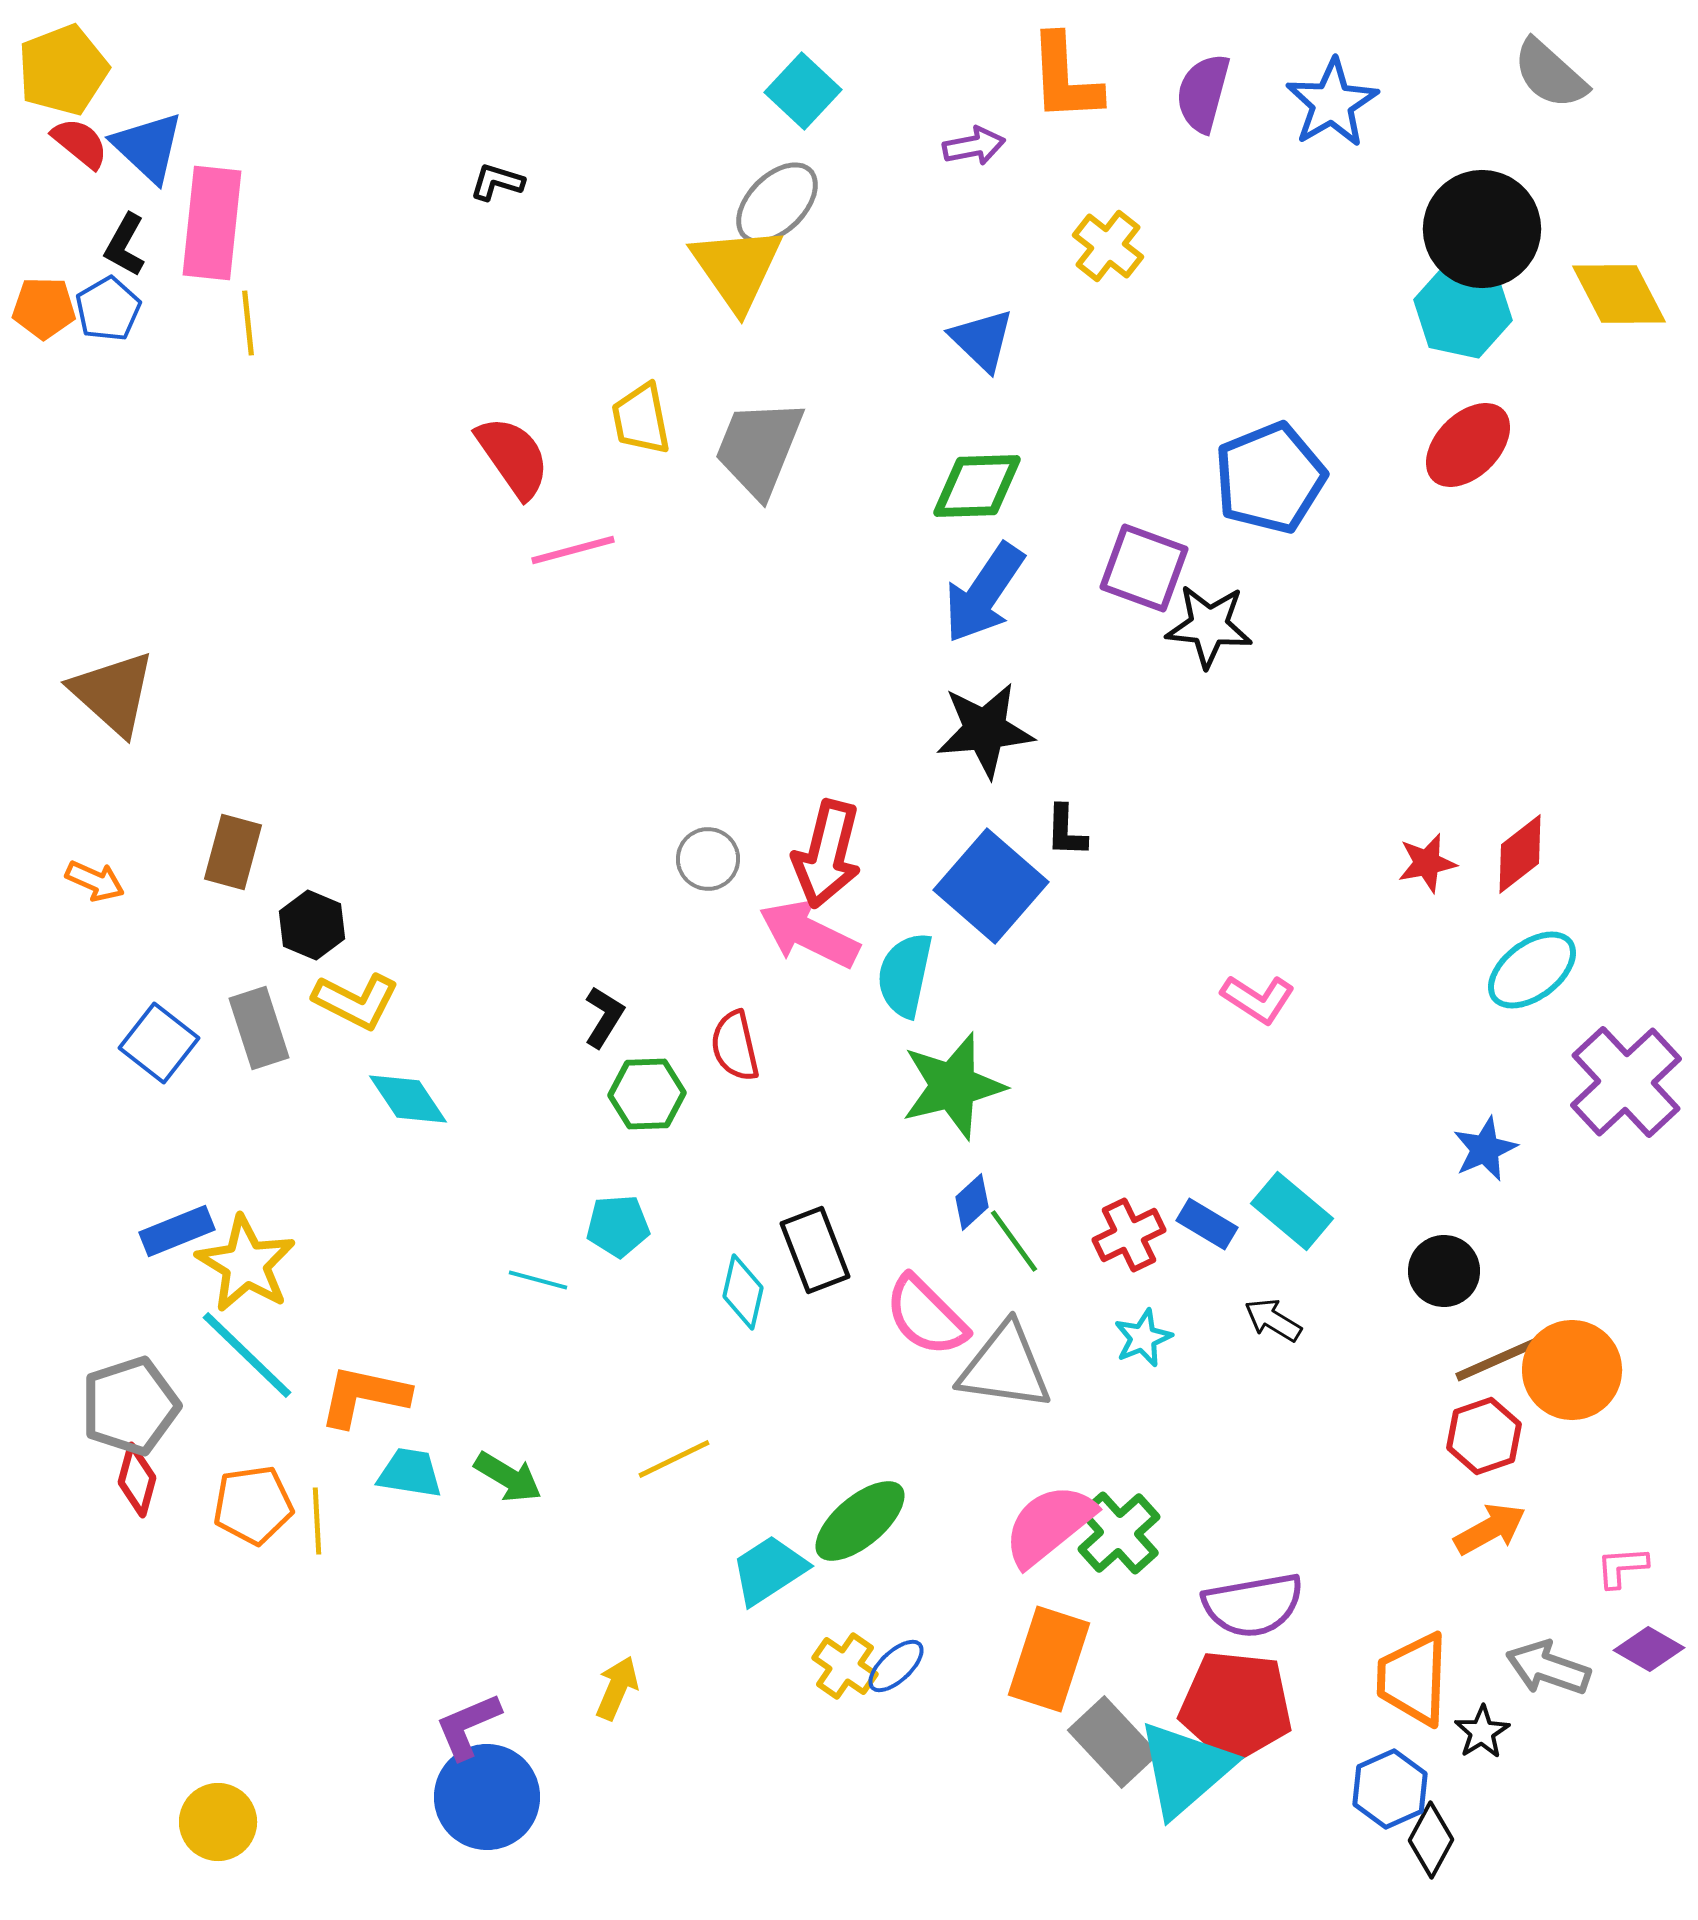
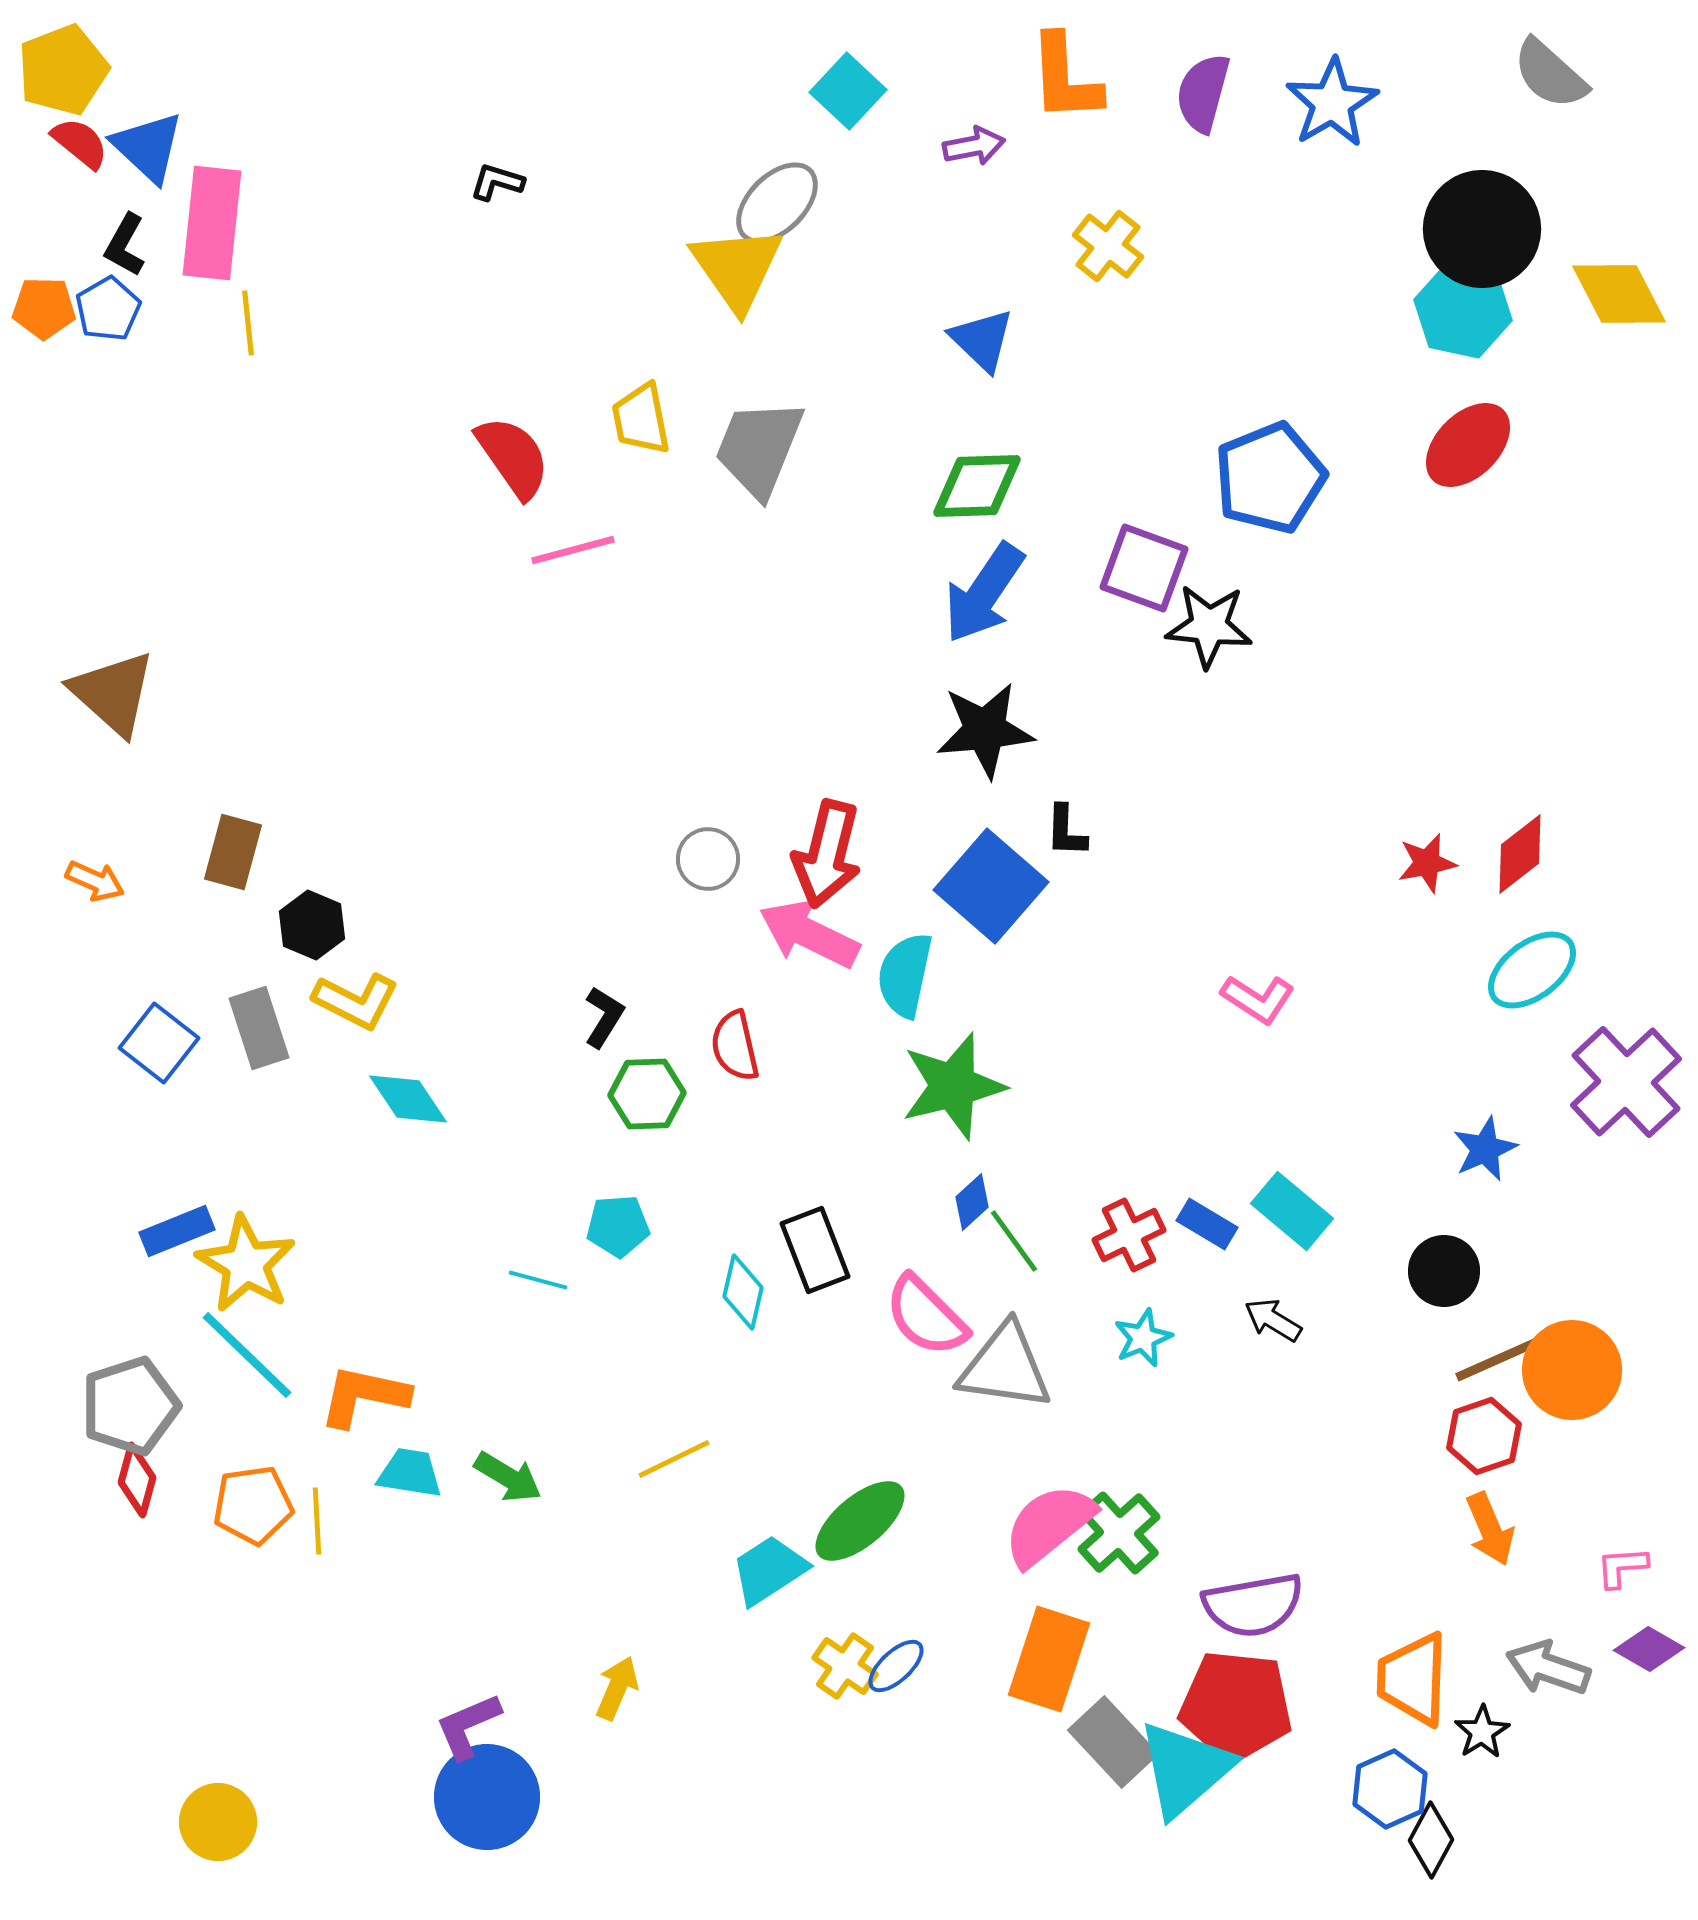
cyan square at (803, 91): moved 45 px right
orange arrow at (1490, 1529): rotated 96 degrees clockwise
